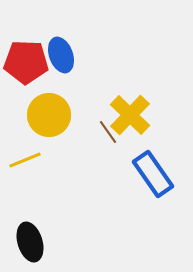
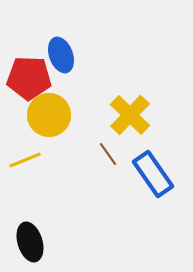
red pentagon: moved 3 px right, 16 px down
brown line: moved 22 px down
